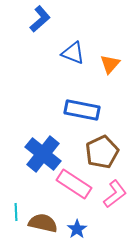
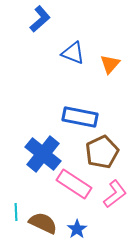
blue rectangle: moved 2 px left, 7 px down
brown semicircle: rotated 12 degrees clockwise
